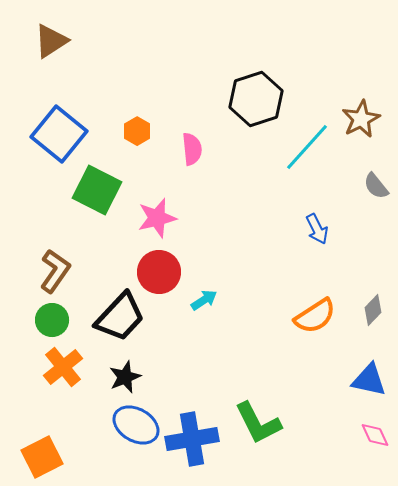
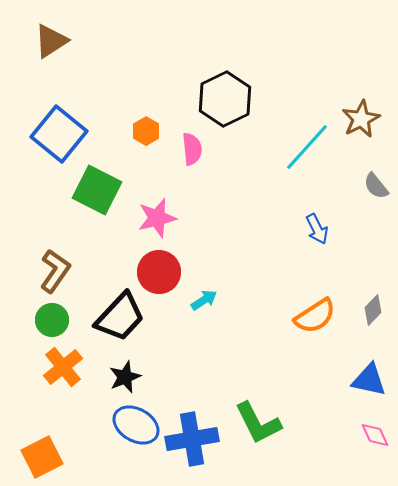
black hexagon: moved 31 px left; rotated 8 degrees counterclockwise
orange hexagon: moved 9 px right
